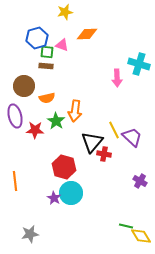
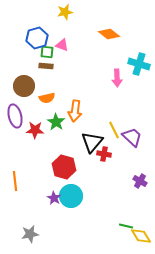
orange diamond: moved 22 px right; rotated 40 degrees clockwise
green star: moved 1 px down
cyan circle: moved 3 px down
